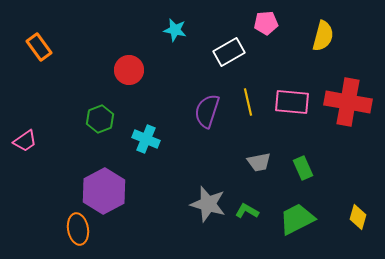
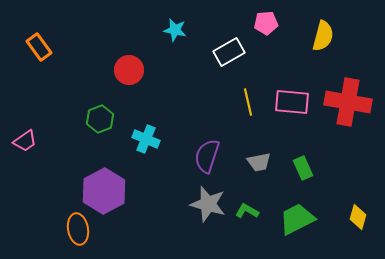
purple semicircle: moved 45 px down
